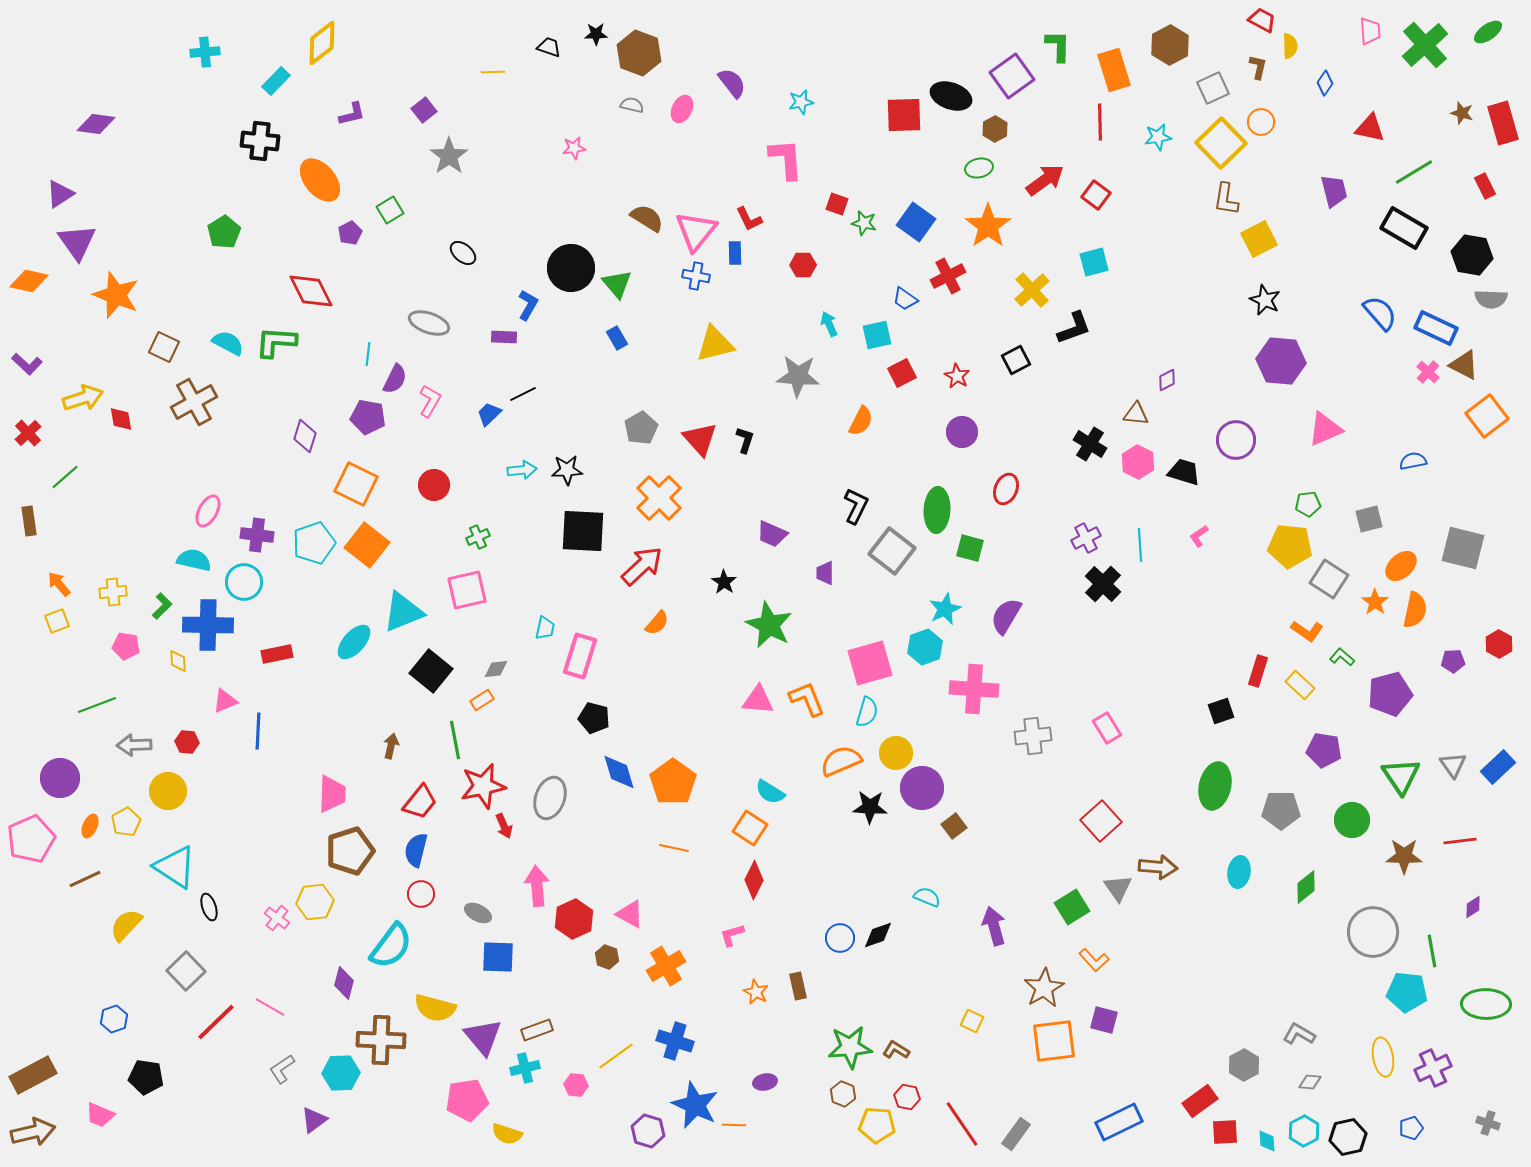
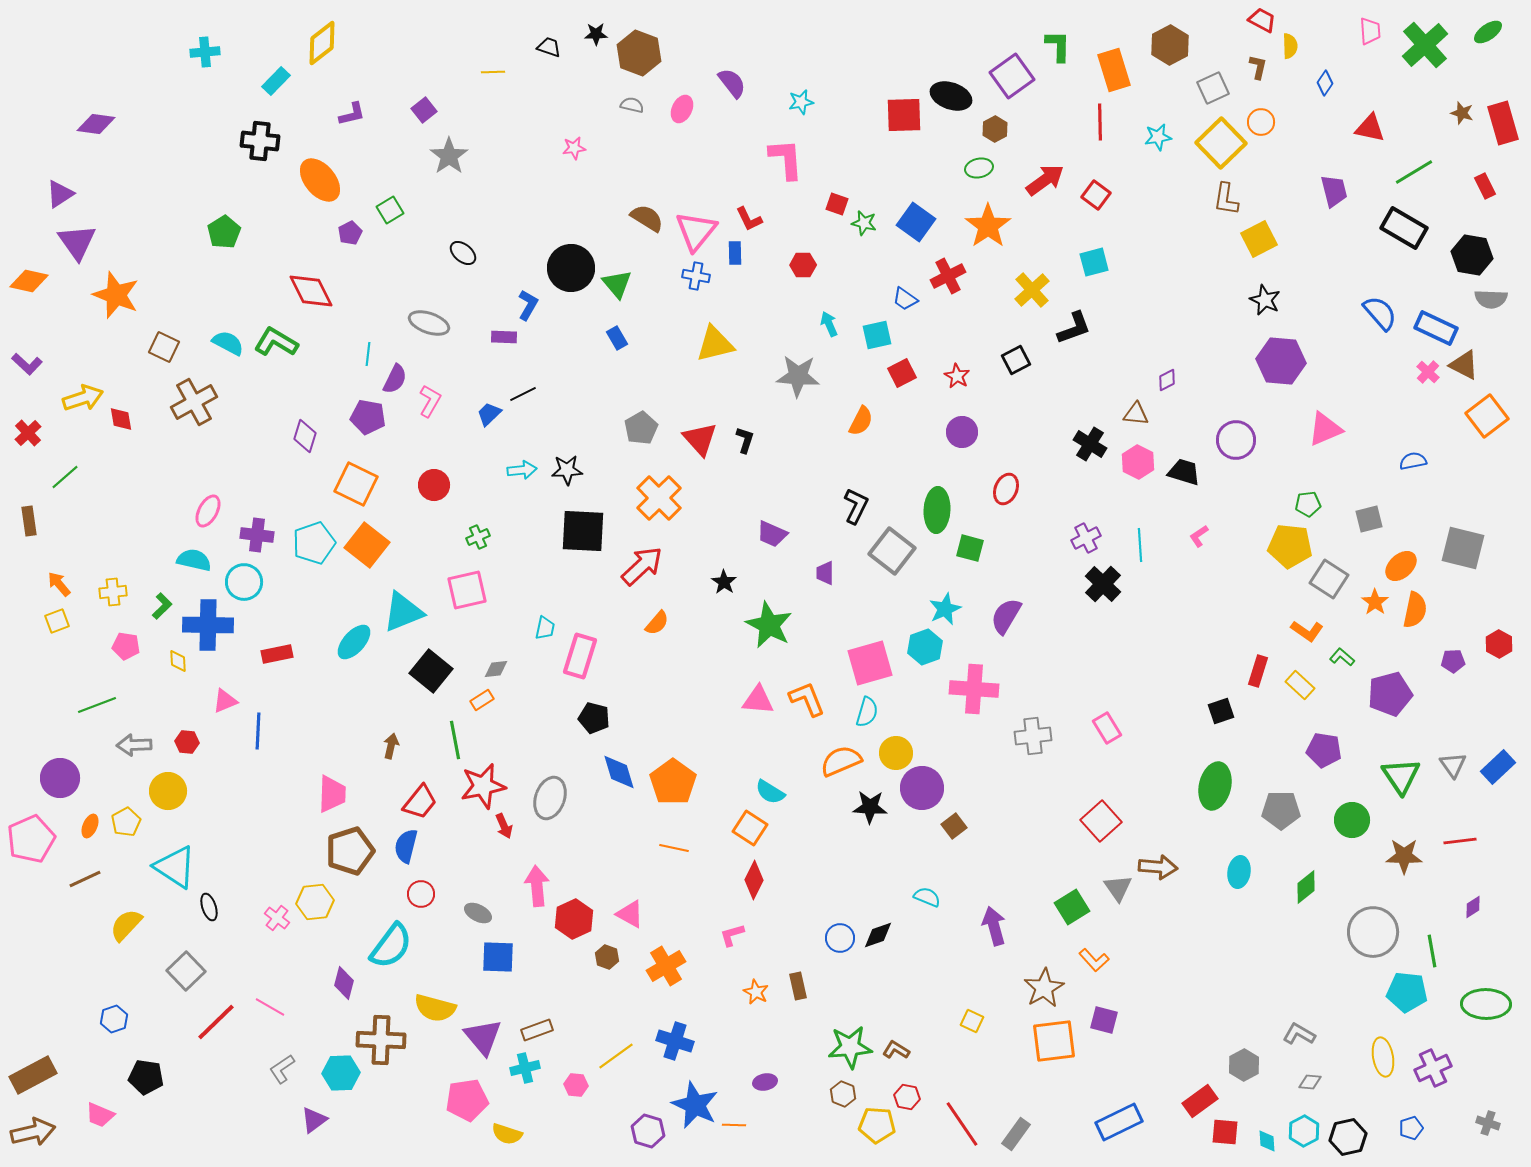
green L-shape at (276, 342): rotated 27 degrees clockwise
blue semicircle at (416, 850): moved 10 px left, 4 px up
red square at (1225, 1132): rotated 8 degrees clockwise
